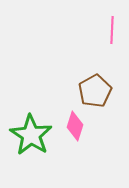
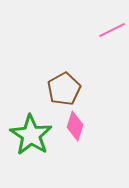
pink line: rotated 60 degrees clockwise
brown pentagon: moved 31 px left, 2 px up
